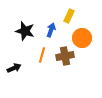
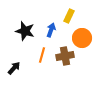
black arrow: rotated 24 degrees counterclockwise
